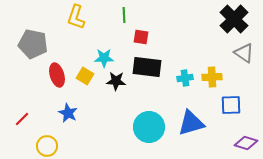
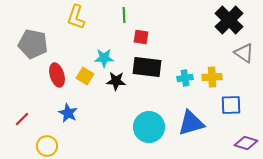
black cross: moved 5 px left, 1 px down
